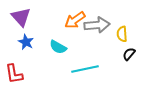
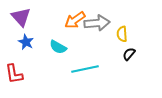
gray arrow: moved 2 px up
